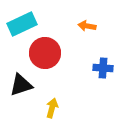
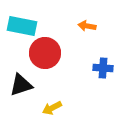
cyan rectangle: moved 2 px down; rotated 36 degrees clockwise
yellow arrow: rotated 132 degrees counterclockwise
